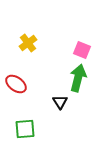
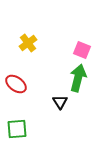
green square: moved 8 px left
